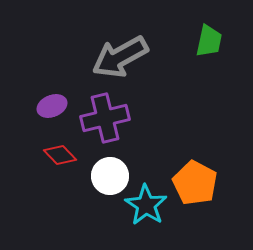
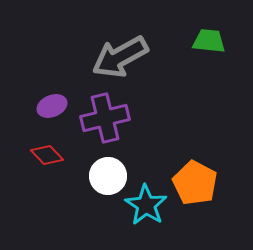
green trapezoid: rotated 96 degrees counterclockwise
red diamond: moved 13 px left
white circle: moved 2 px left
